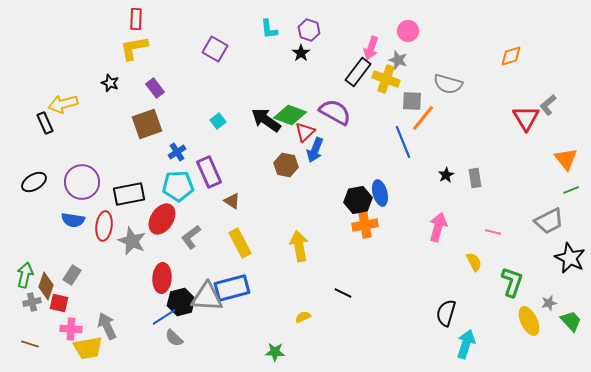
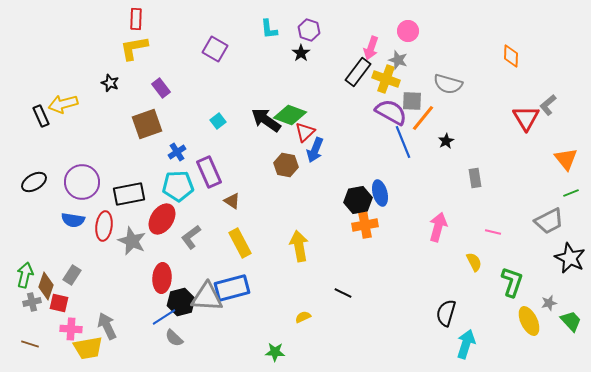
orange diamond at (511, 56): rotated 70 degrees counterclockwise
purple rectangle at (155, 88): moved 6 px right
purple semicircle at (335, 112): moved 56 px right
black rectangle at (45, 123): moved 4 px left, 7 px up
black star at (446, 175): moved 34 px up
green line at (571, 190): moved 3 px down
